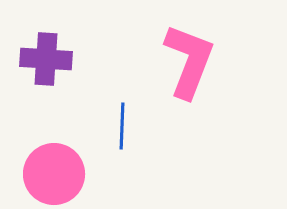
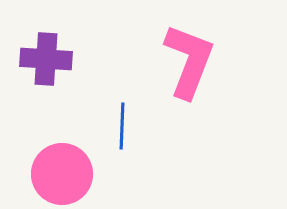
pink circle: moved 8 px right
